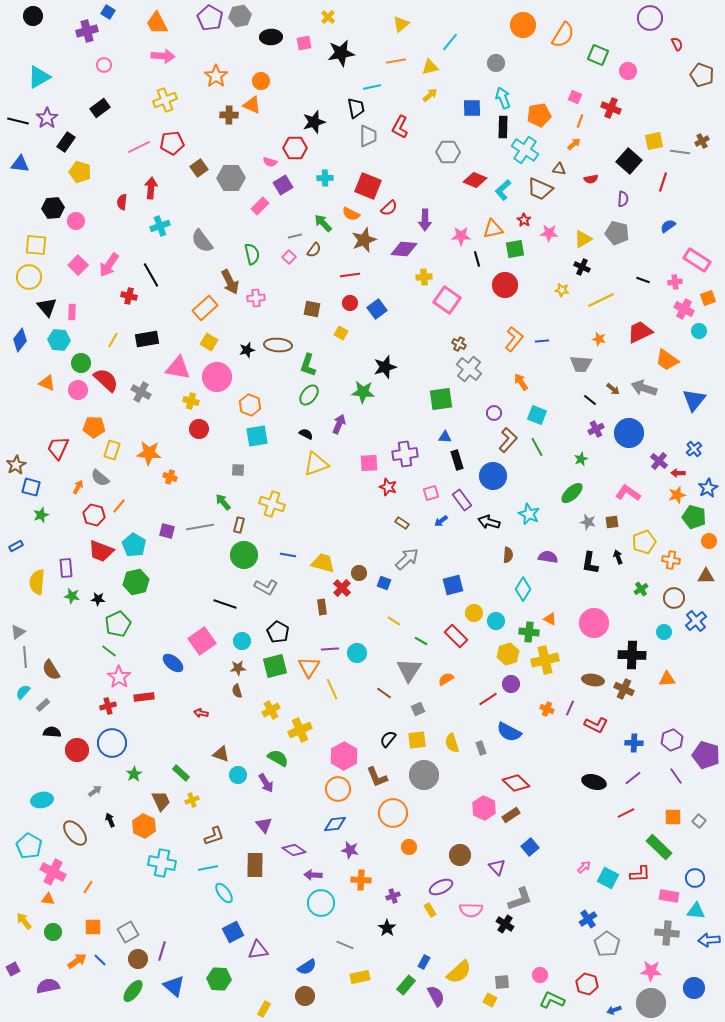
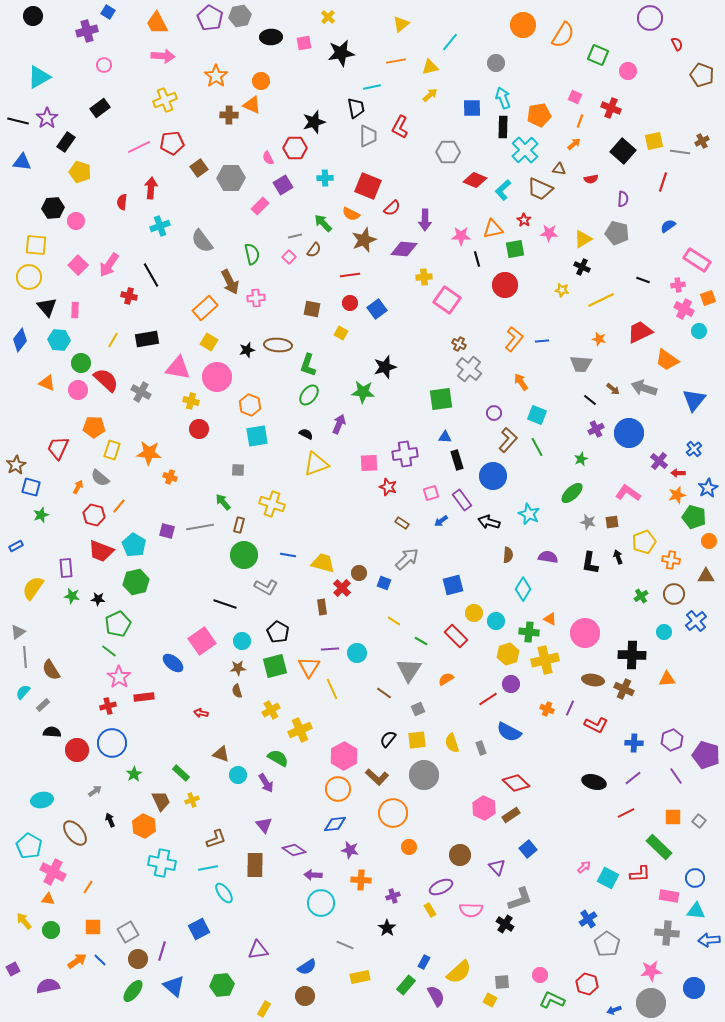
cyan cross at (525, 150): rotated 12 degrees clockwise
black square at (629, 161): moved 6 px left, 10 px up
pink semicircle at (270, 162): moved 2 px left, 4 px up; rotated 48 degrees clockwise
blue triangle at (20, 164): moved 2 px right, 2 px up
red semicircle at (389, 208): moved 3 px right
pink cross at (675, 282): moved 3 px right, 3 px down
pink rectangle at (72, 312): moved 3 px right, 2 px up
yellow semicircle at (37, 582): moved 4 px left, 6 px down; rotated 30 degrees clockwise
green cross at (641, 589): moved 7 px down
brown circle at (674, 598): moved 4 px up
pink circle at (594, 623): moved 9 px left, 10 px down
brown L-shape at (377, 777): rotated 25 degrees counterclockwise
brown L-shape at (214, 836): moved 2 px right, 3 px down
blue square at (530, 847): moved 2 px left, 2 px down
green circle at (53, 932): moved 2 px left, 2 px up
blue square at (233, 932): moved 34 px left, 3 px up
pink star at (651, 971): rotated 10 degrees counterclockwise
green hexagon at (219, 979): moved 3 px right, 6 px down; rotated 10 degrees counterclockwise
